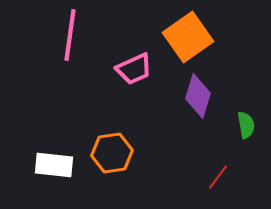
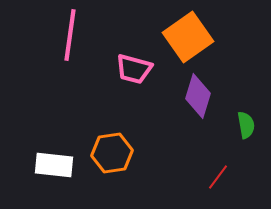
pink trapezoid: rotated 39 degrees clockwise
